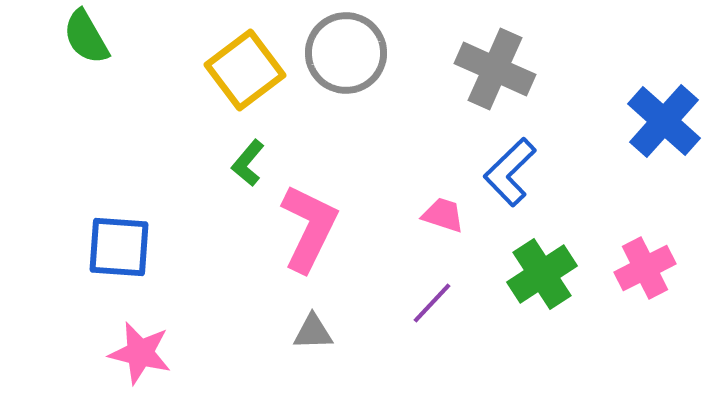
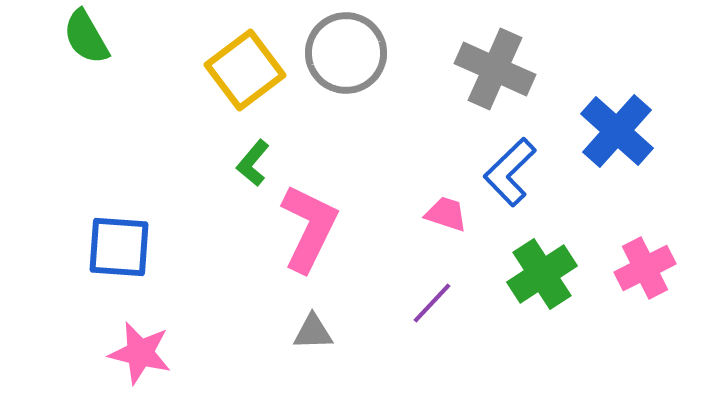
blue cross: moved 47 px left, 10 px down
green L-shape: moved 5 px right
pink trapezoid: moved 3 px right, 1 px up
